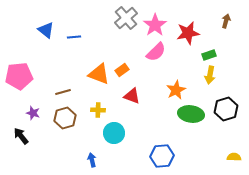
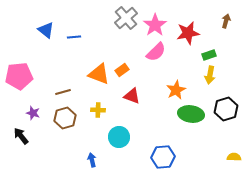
cyan circle: moved 5 px right, 4 px down
blue hexagon: moved 1 px right, 1 px down
